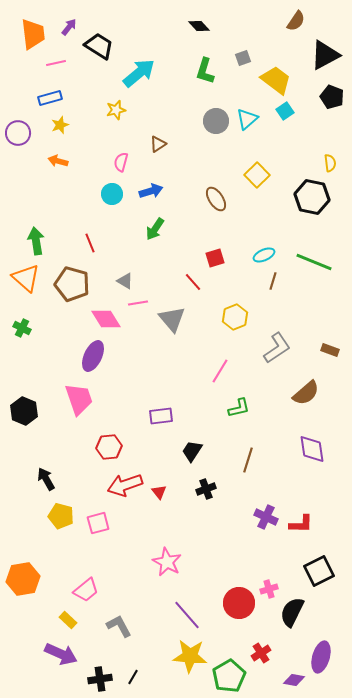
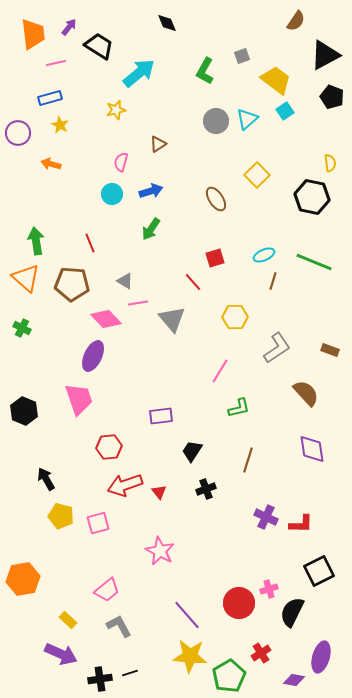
black diamond at (199, 26): moved 32 px left, 3 px up; rotated 20 degrees clockwise
gray square at (243, 58): moved 1 px left, 2 px up
green L-shape at (205, 71): rotated 12 degrees clockwise
yellow star at (60, 125): rotated 24 degrees counterclockwise
orange arrow at (58, 161): moved 7 px left, 3 px down
green arrow at (155, 229): moved 4 px left
brown pentagon at (72, 284): rotated 12 degrees counterclockwise
yellow hexagon at (235, 317): rotated 20 degrees clockwise
pink diamond at (106, 319): rotated 12 degrees counterclockwise
brown semicircle at (306, 393): rotated 92 degrees counterclockwise
pink star at (167, 562): moved 7 px left, 11 px up
pink trapezoid at (86, 590): moved 21 px right
black line at (133, 677): moved 3 px left, 4 px up; rotated 42 degrees clockwise
